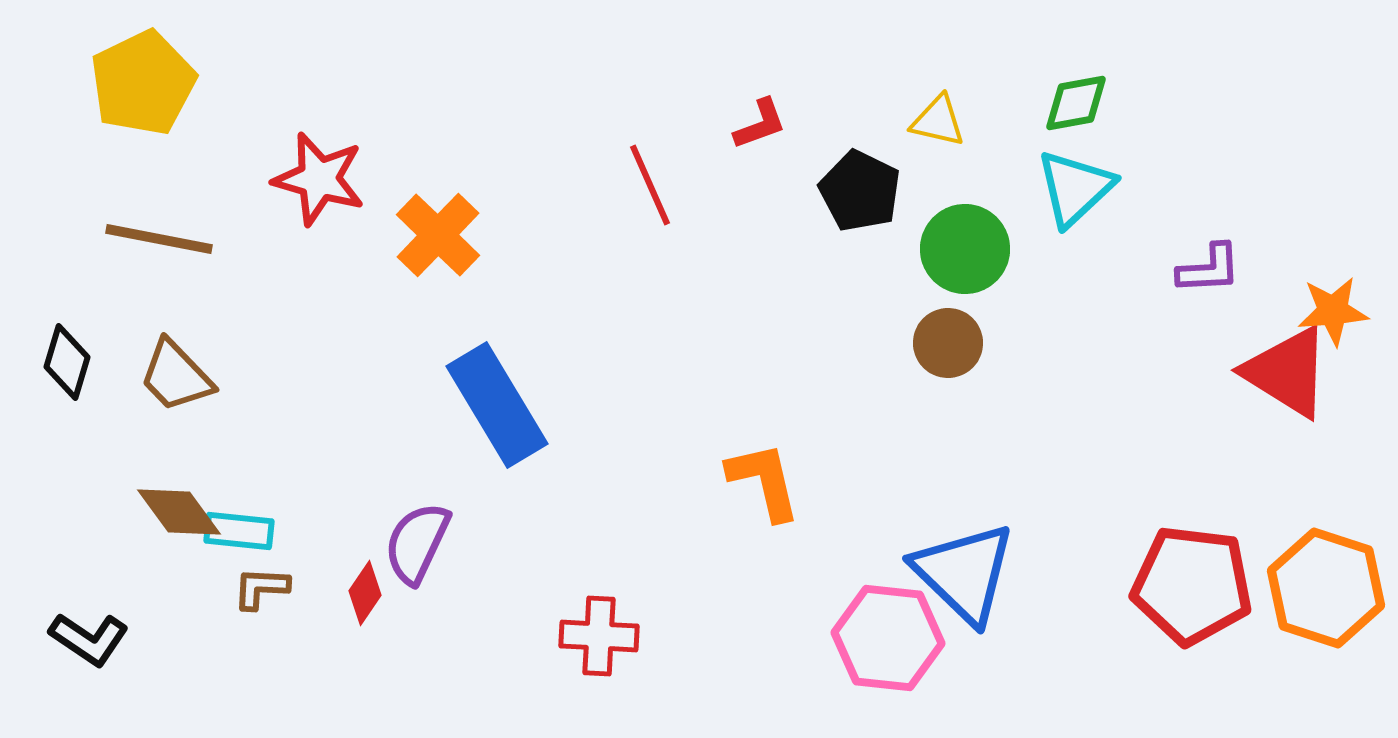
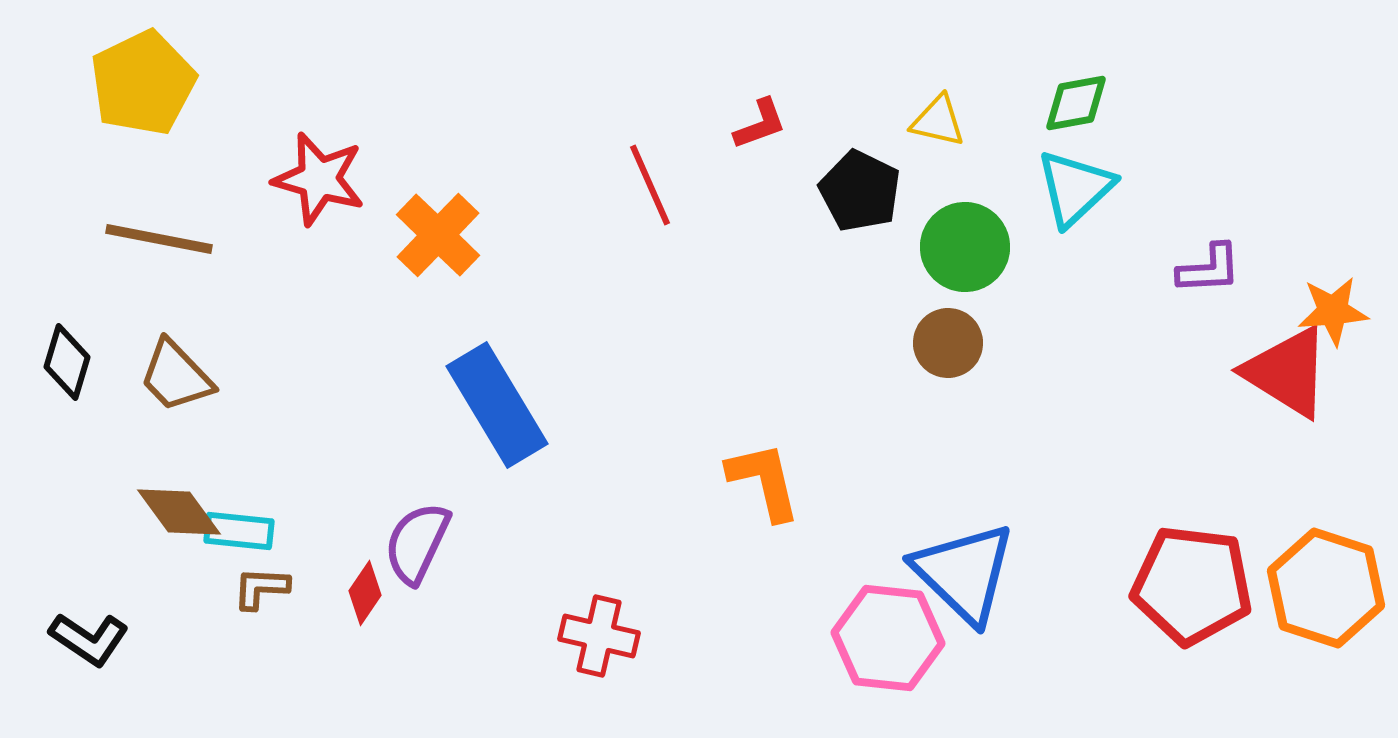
green circle: moved 2 px up
red cross: rotated 10 degrees clockwise
